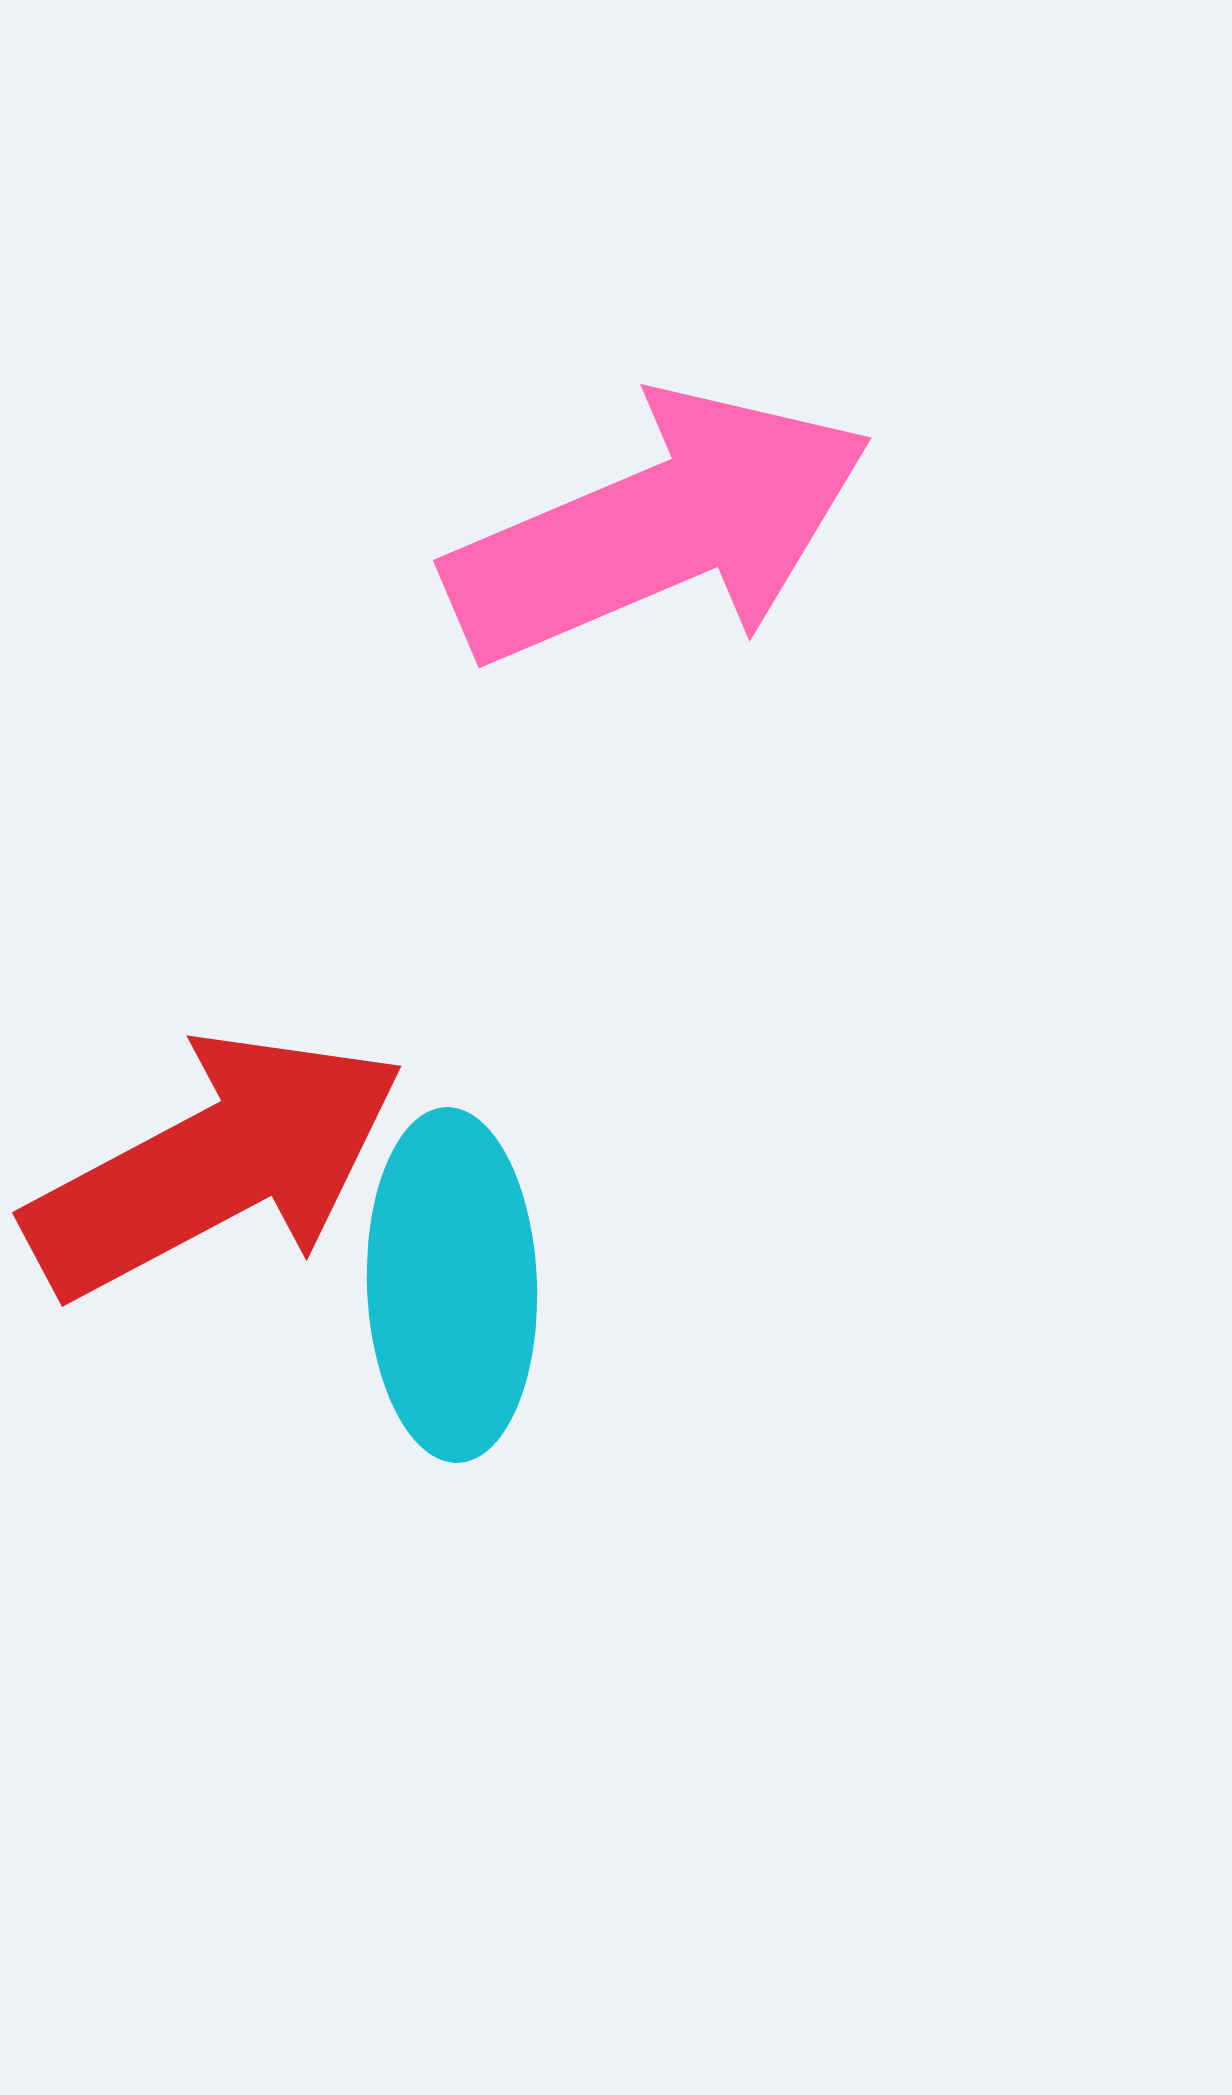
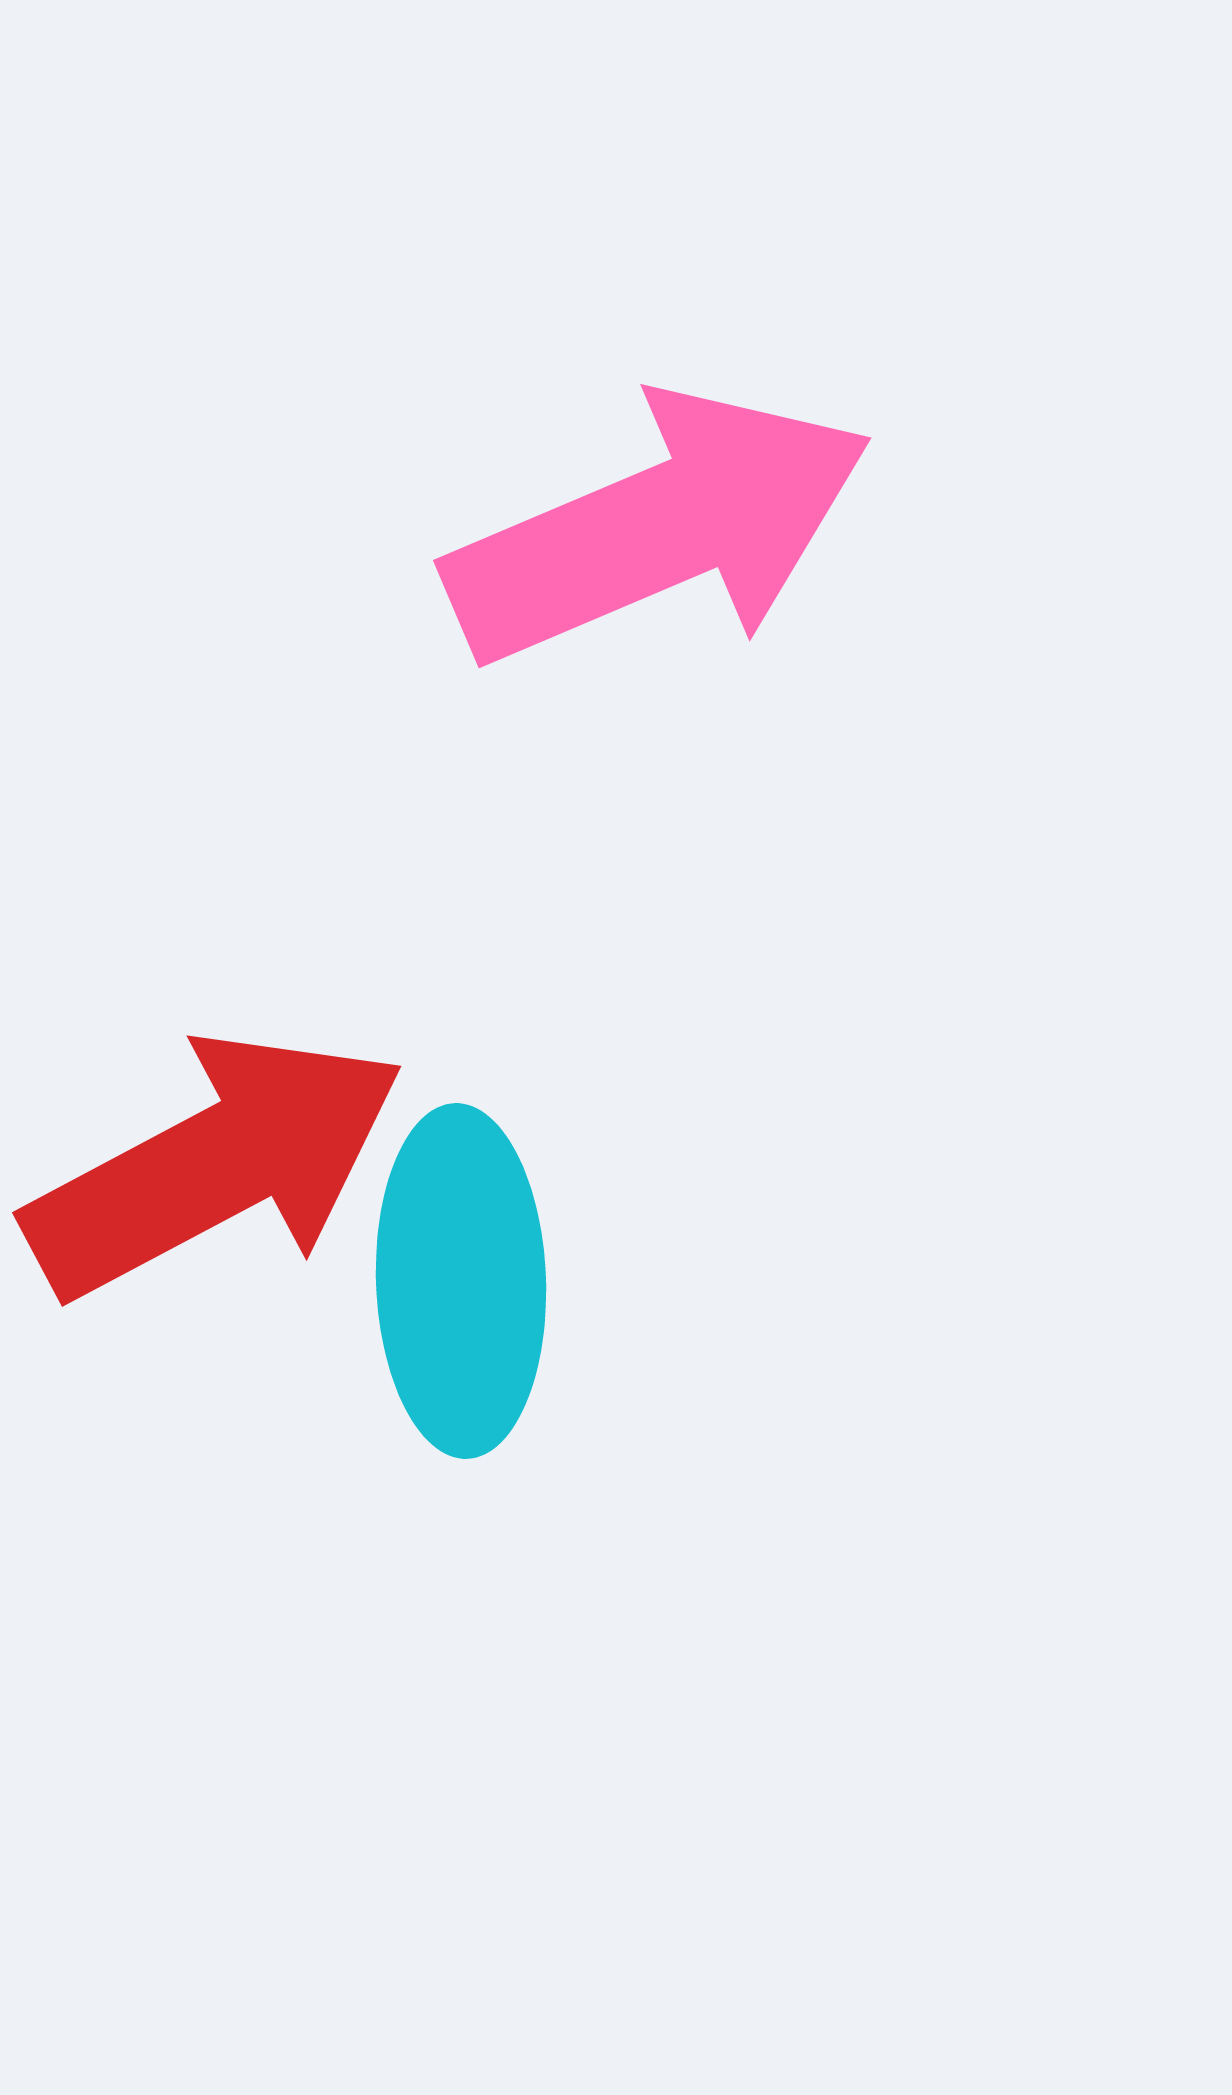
cyan ellipse: moved 9 px right, 4 px up
